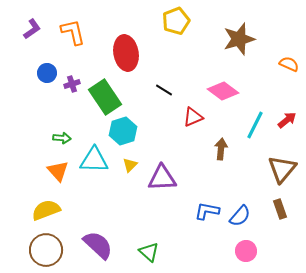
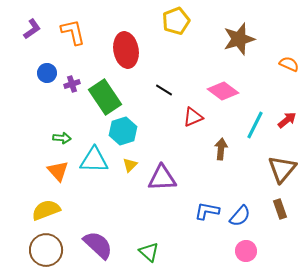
red ellipse: moved 3 px up
